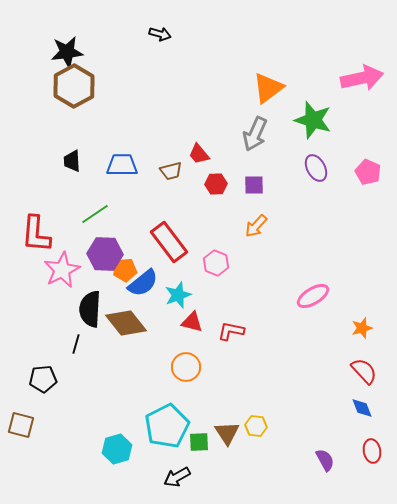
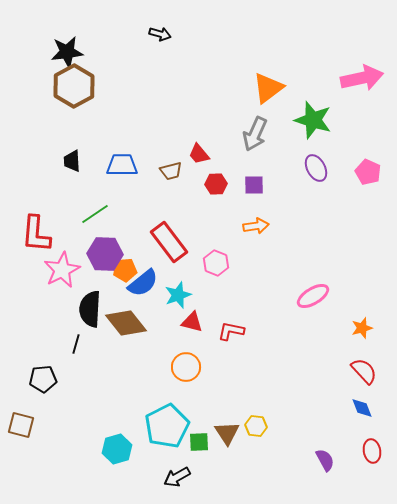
orange arrow at (256, 226): rotated 140 degrees counterclockwise
